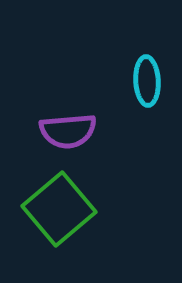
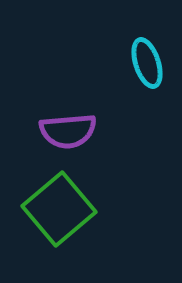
cyan ellipse: moved 18 px up; rotated 15 degrees counterclockwise
